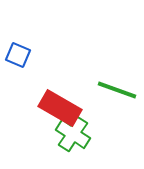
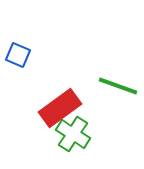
green line: moved 1 px right, 4 px up
red rectangle: rotated 66 degrees counterclockwise
